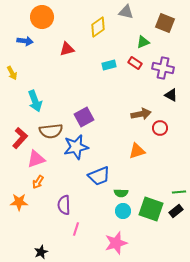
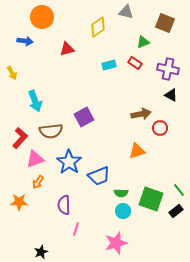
purple cross: moved 5 px right, 1 px down
blue star: moved 7 px left, 15 px down; rotated 25 degrees counterclockwise
pink triangle: moved 1 px left
green line: moved 2 px up; rotated 56 degrees clockwise
green square: moved 10 px up
